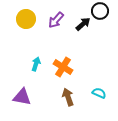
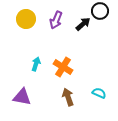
purple arrow: rotated 18 degrees counterclockwise
